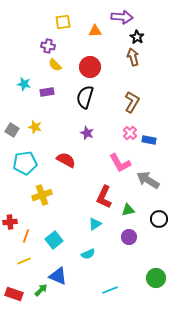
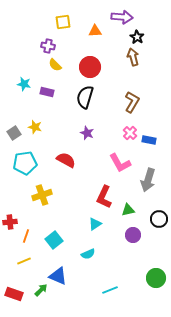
purple rectangle: rotated 24 degrees clockwise
gray square: moved 2 px right, 3 px down; rotated 24 degrees clockwise
gray arrow: rotated 105 degrees counterclockwise
purple circle: moved 4 px right, 2 px up
